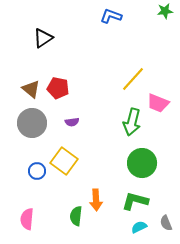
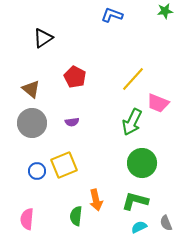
blue L-shape: moved 1 px right, 1 px up
red pentagon: moved 17 px right, 11 px up; rotated 15 degrees clockwise
green arrow: rotated 12 degrees clockwise
yellow square: moved 4 px down; rotated 32 degrees clockwise
orange arrow: rotated 10 degrees counterclockwise
